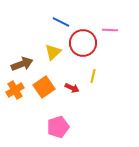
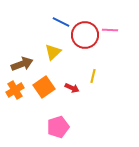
red circle: moved 2 px right, 8 px up
